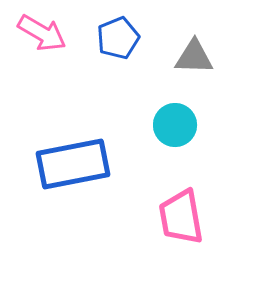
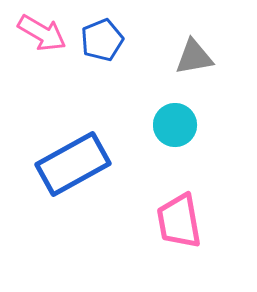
blue pentagon: moved 16 px left, 2 px down
gray triangle: rotated 12 degrees counterclockwise
blue rectangle: rotated 18 degrees counterclockwise
pink trapezoid: moved 2 px left, 4 px down
